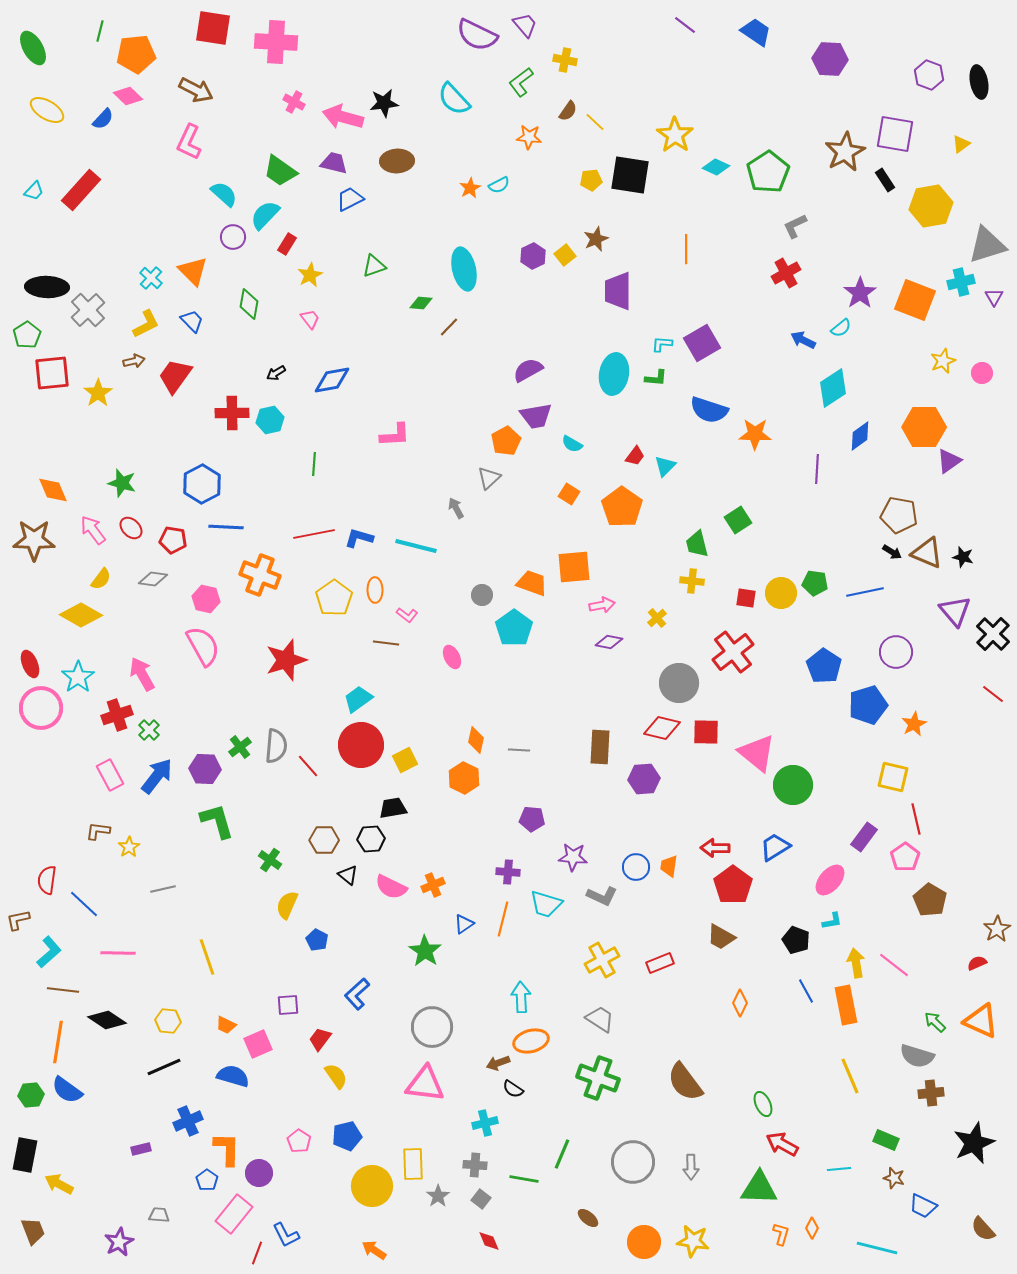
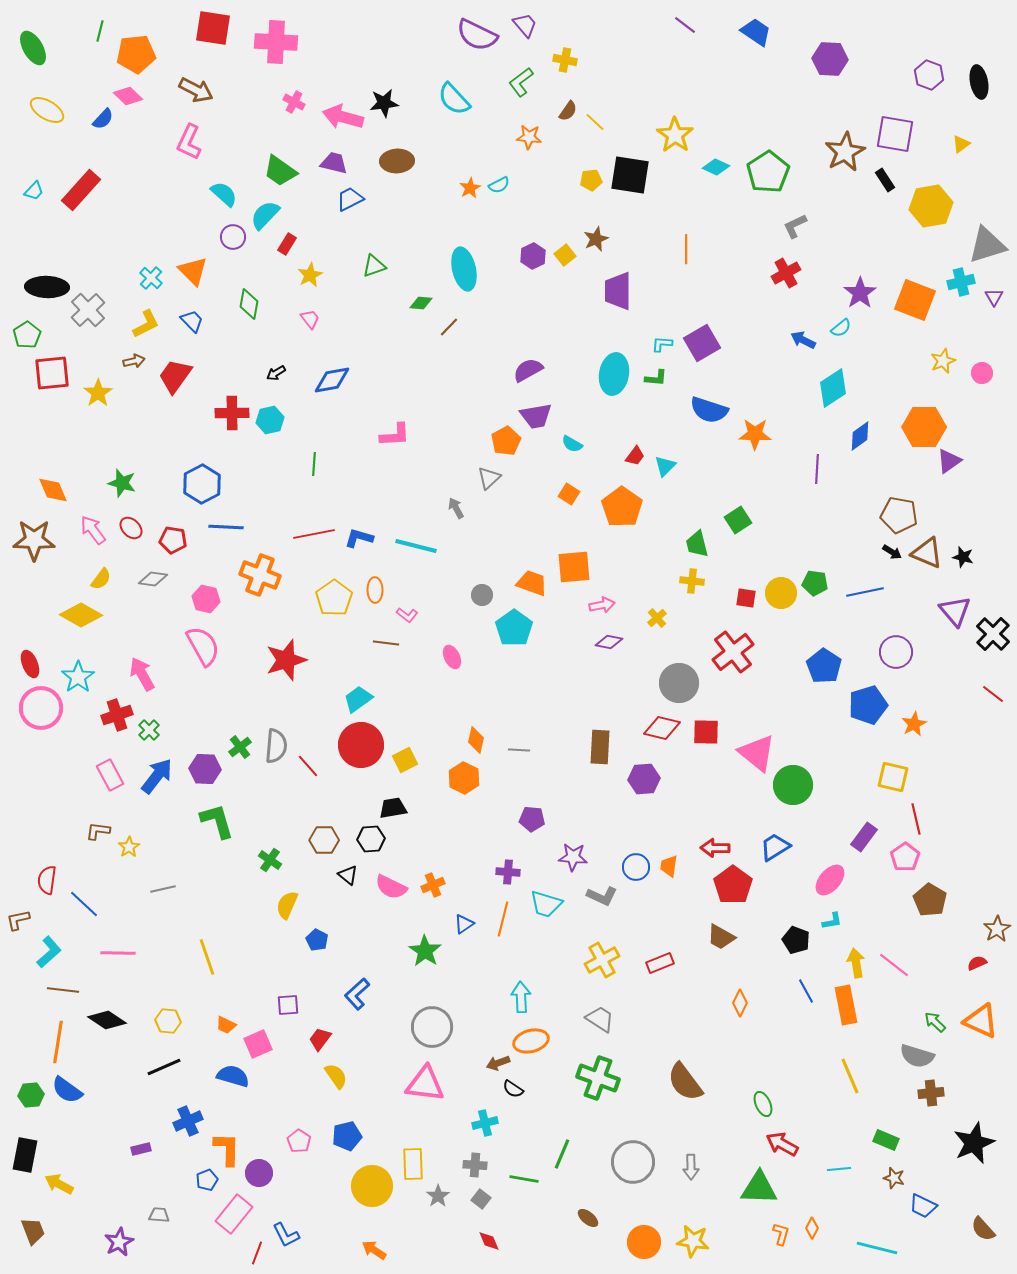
blue pentagon at (207, 1180): rotated 15 degrees clockwise
